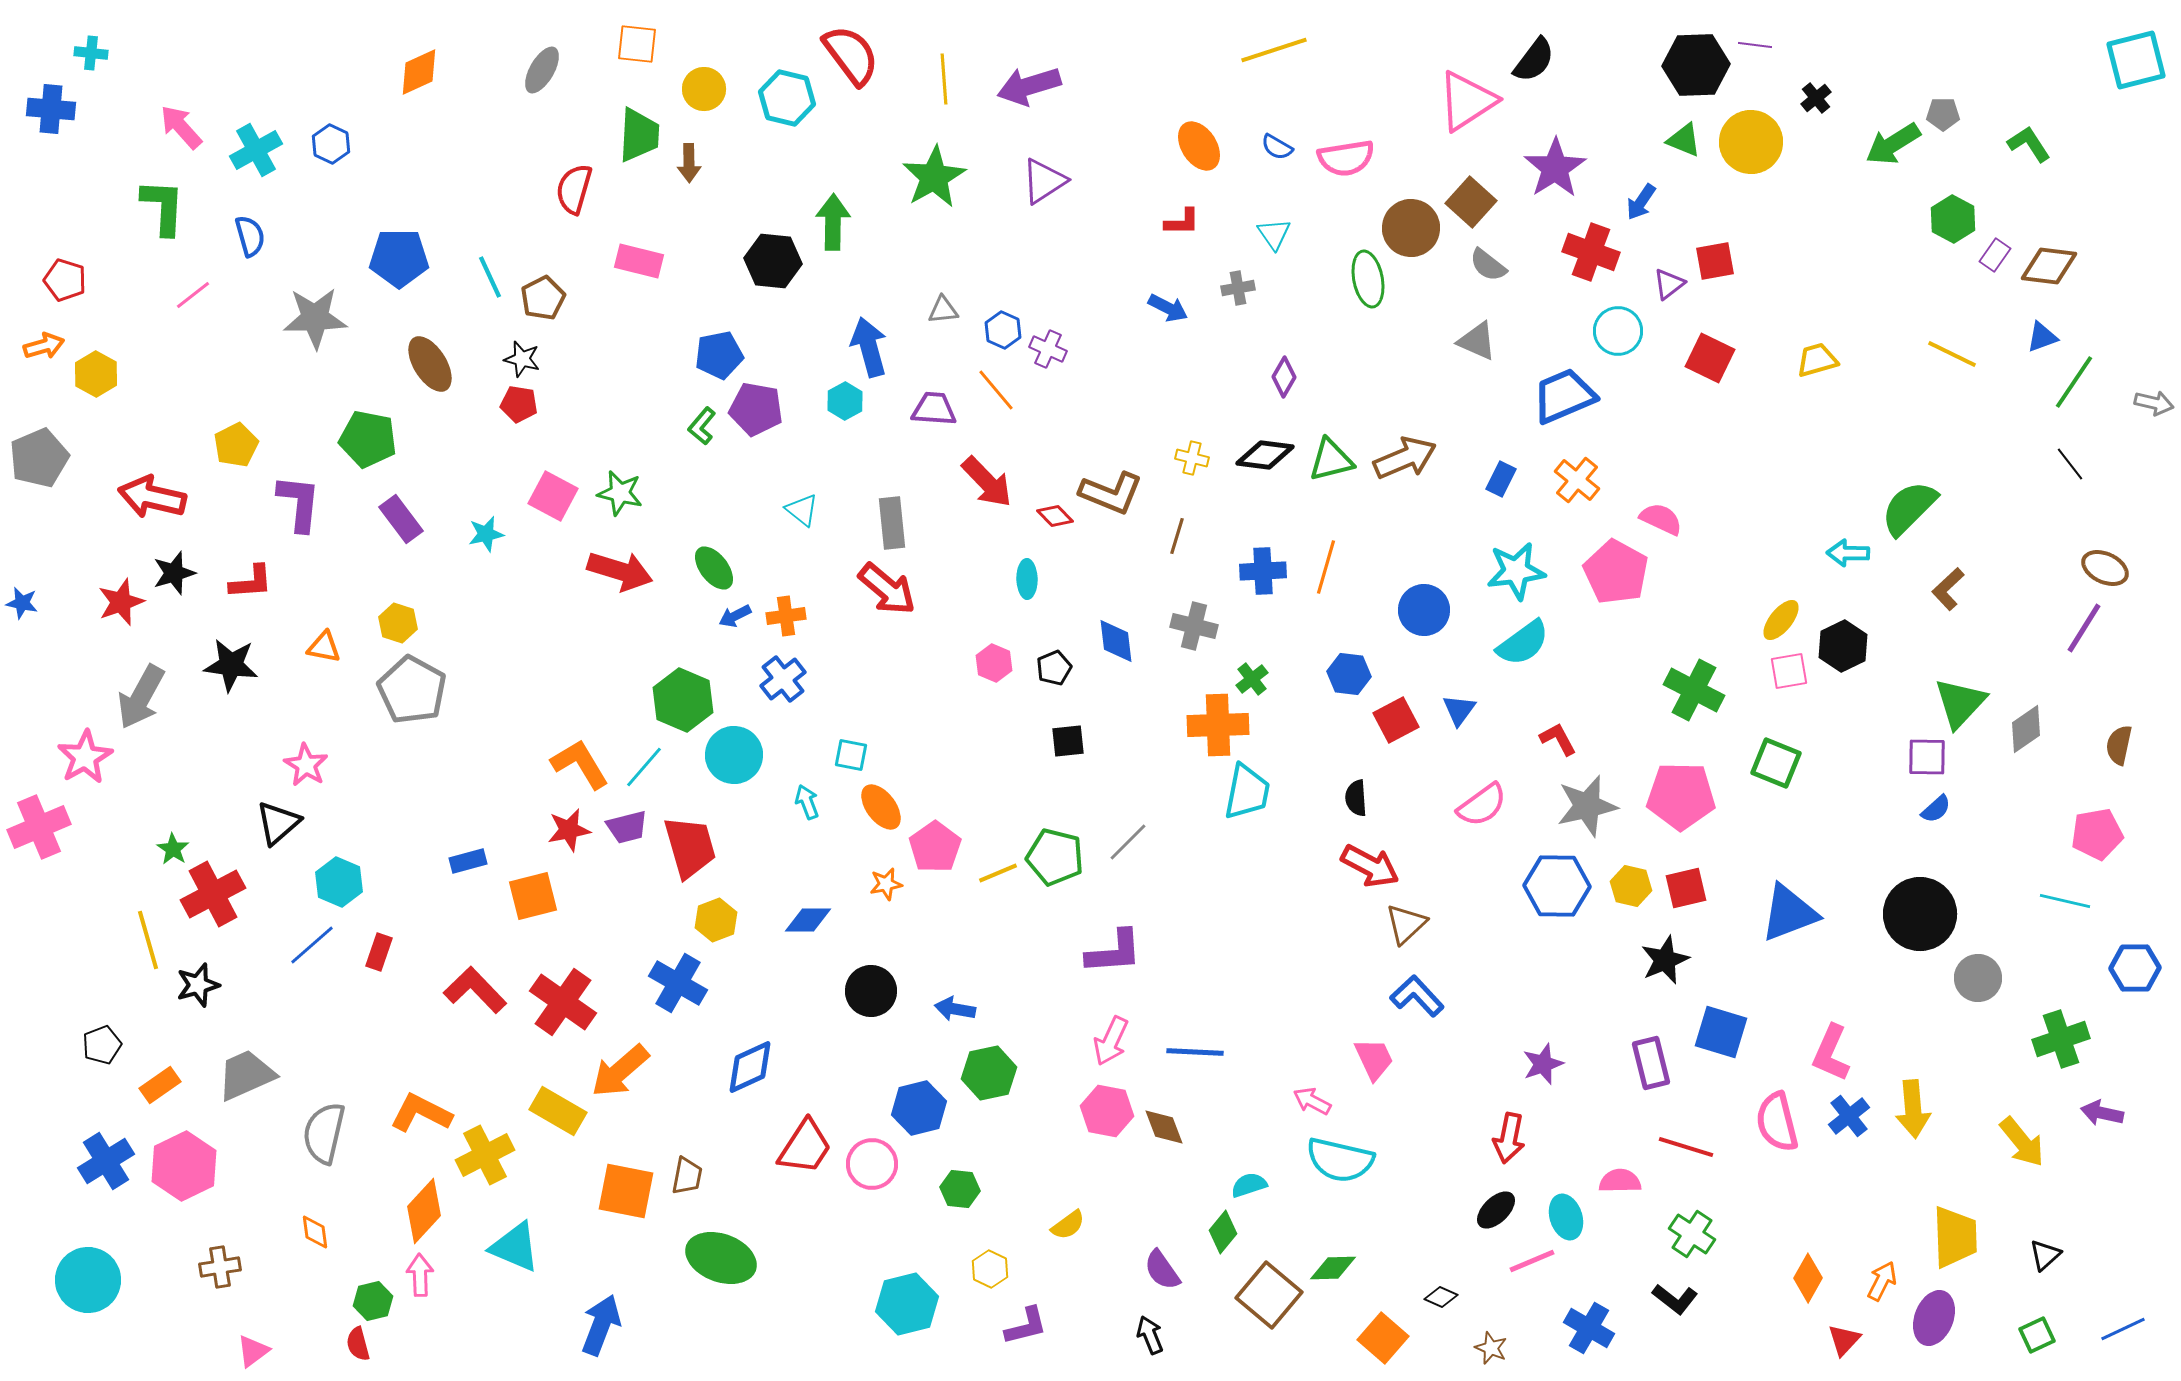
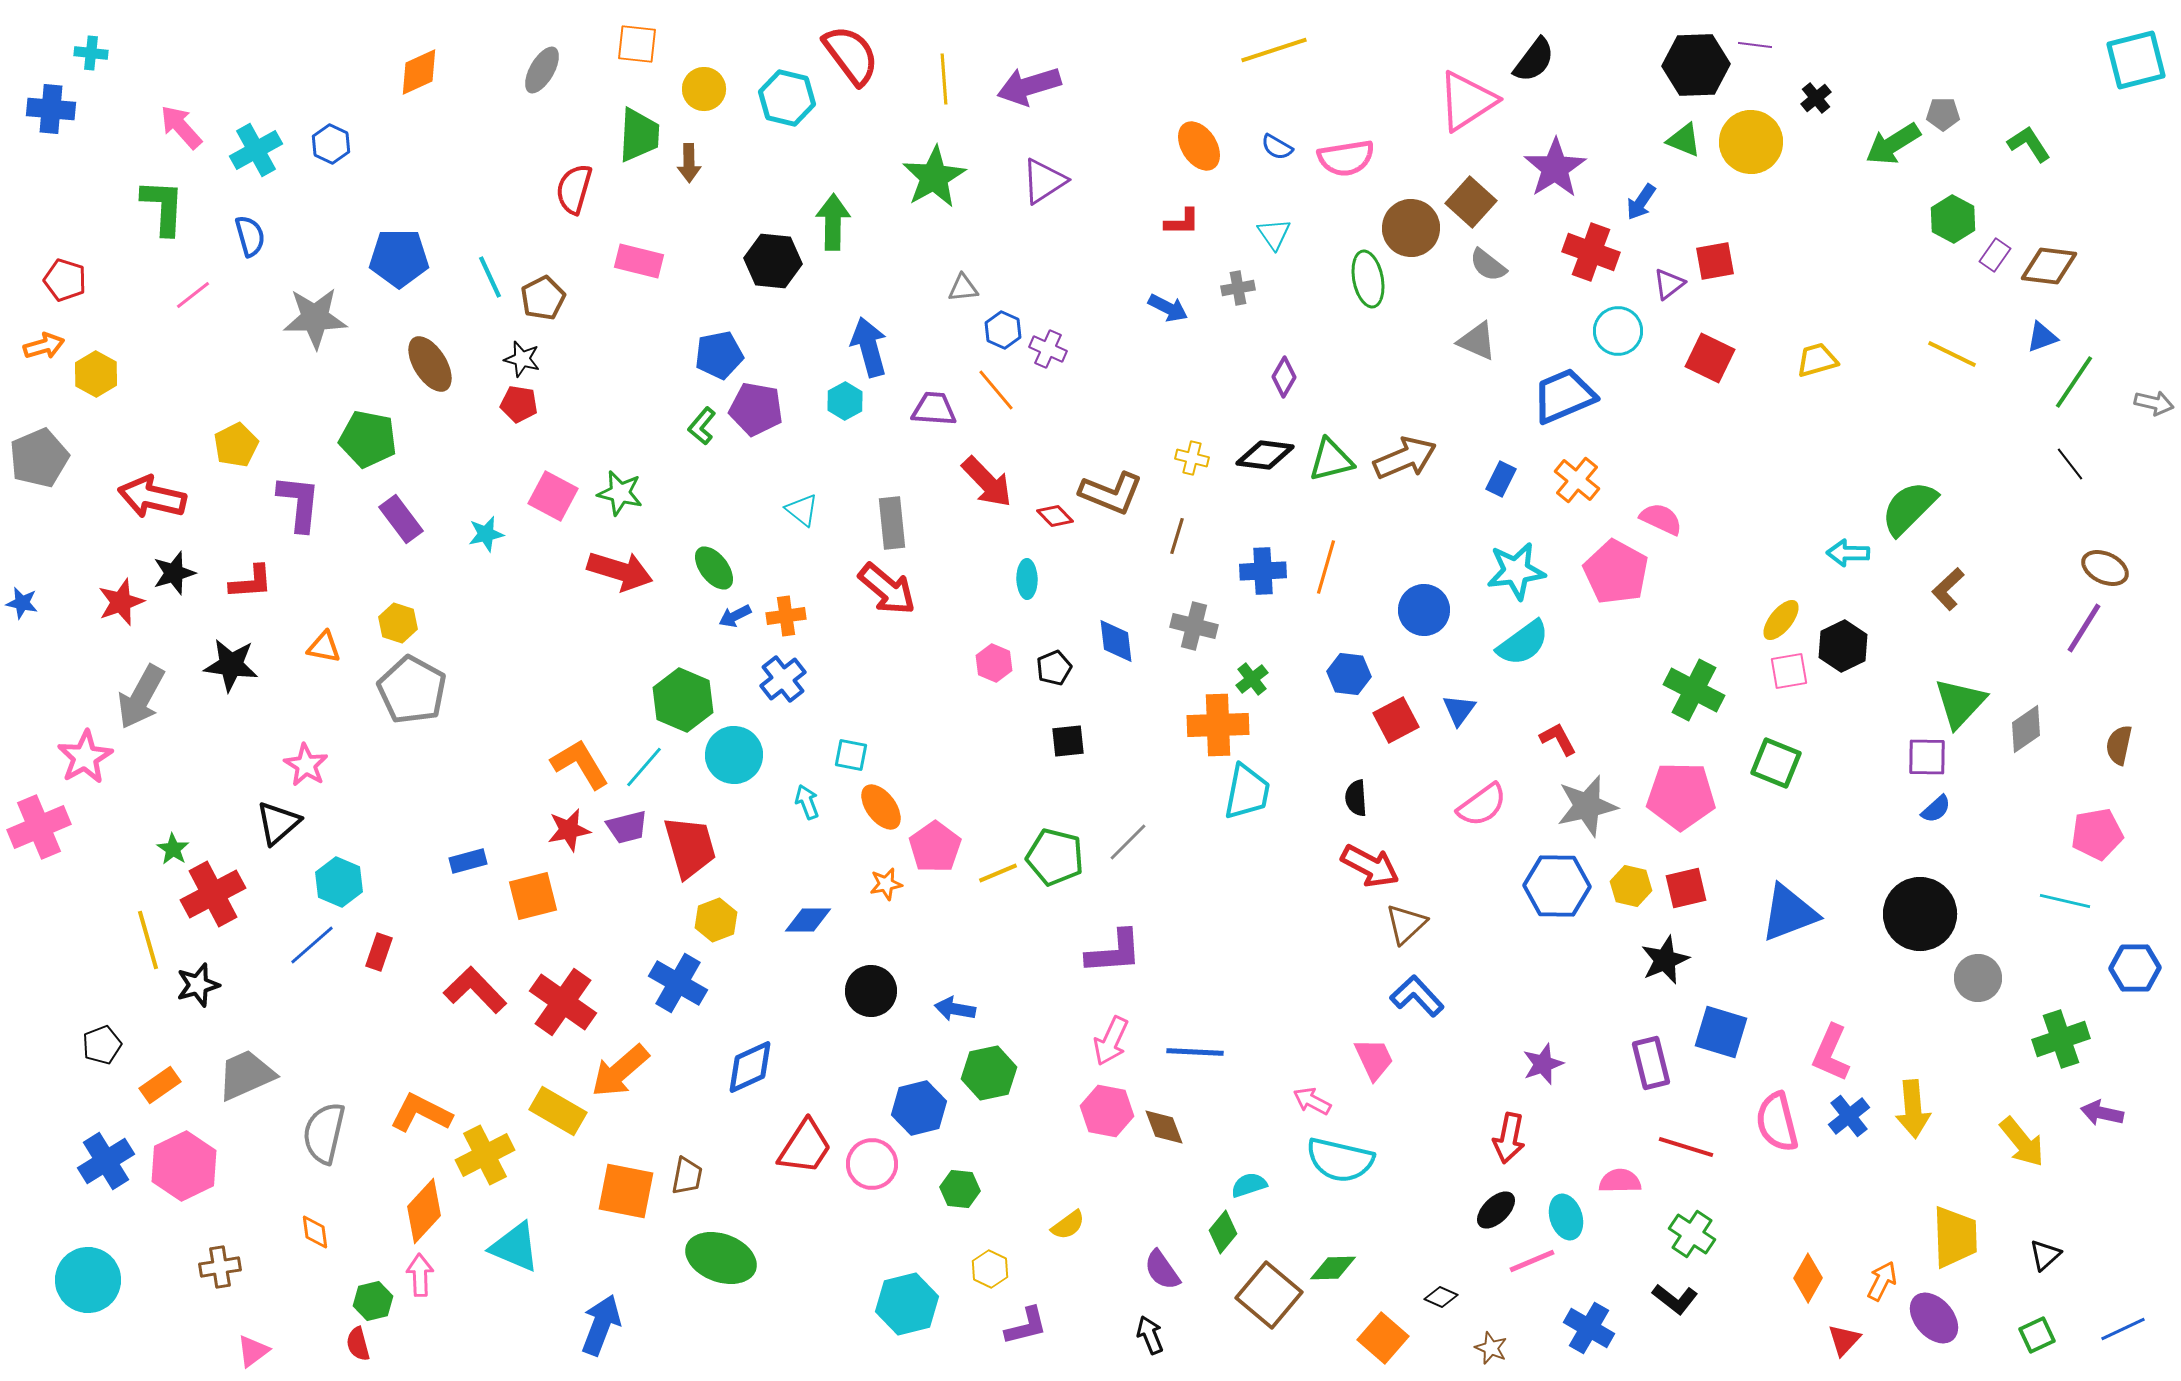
gray triangle at (943, 310): moved 20 px right, 22 px up
purple ellipse at (1934, 1318): rotated 62 degrees counterclockwise
